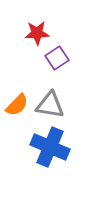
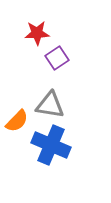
orange semicircle: moved 16 px down
blue cross: moved 1 px right, 2 px up
